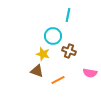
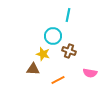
brown triangle: moved 4 px left, 2 px up; rotated 16 degrees counterclockwise
